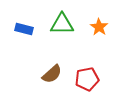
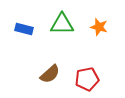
orange star: rotated 18 degrees counterclockwise
brown semicircle: moved 2 px left
